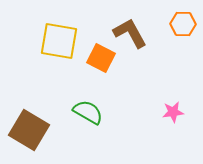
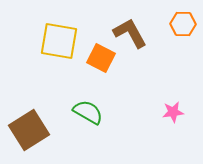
brown square: rotated 27 degrees clockwise
